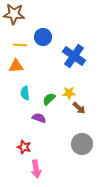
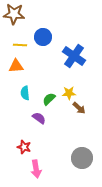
purple semicircle: rotated 16 degrees clockwise
gray circle: moved 14 px down
